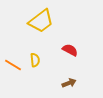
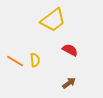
yellow trapezoid: moved 12 px right, 1 px up
orange line: moved 2 px right, 4 px up
brown arrow: rotated 16 degrees counterclockwise
